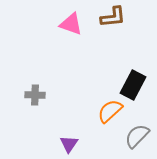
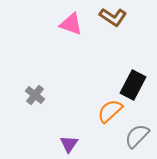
brown L-shape: rotated 40 degrees clockwise
gray cross: rotated 36 degrees clockwise
